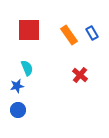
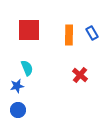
orange rectangle: rotated 36 degrees clockwise
